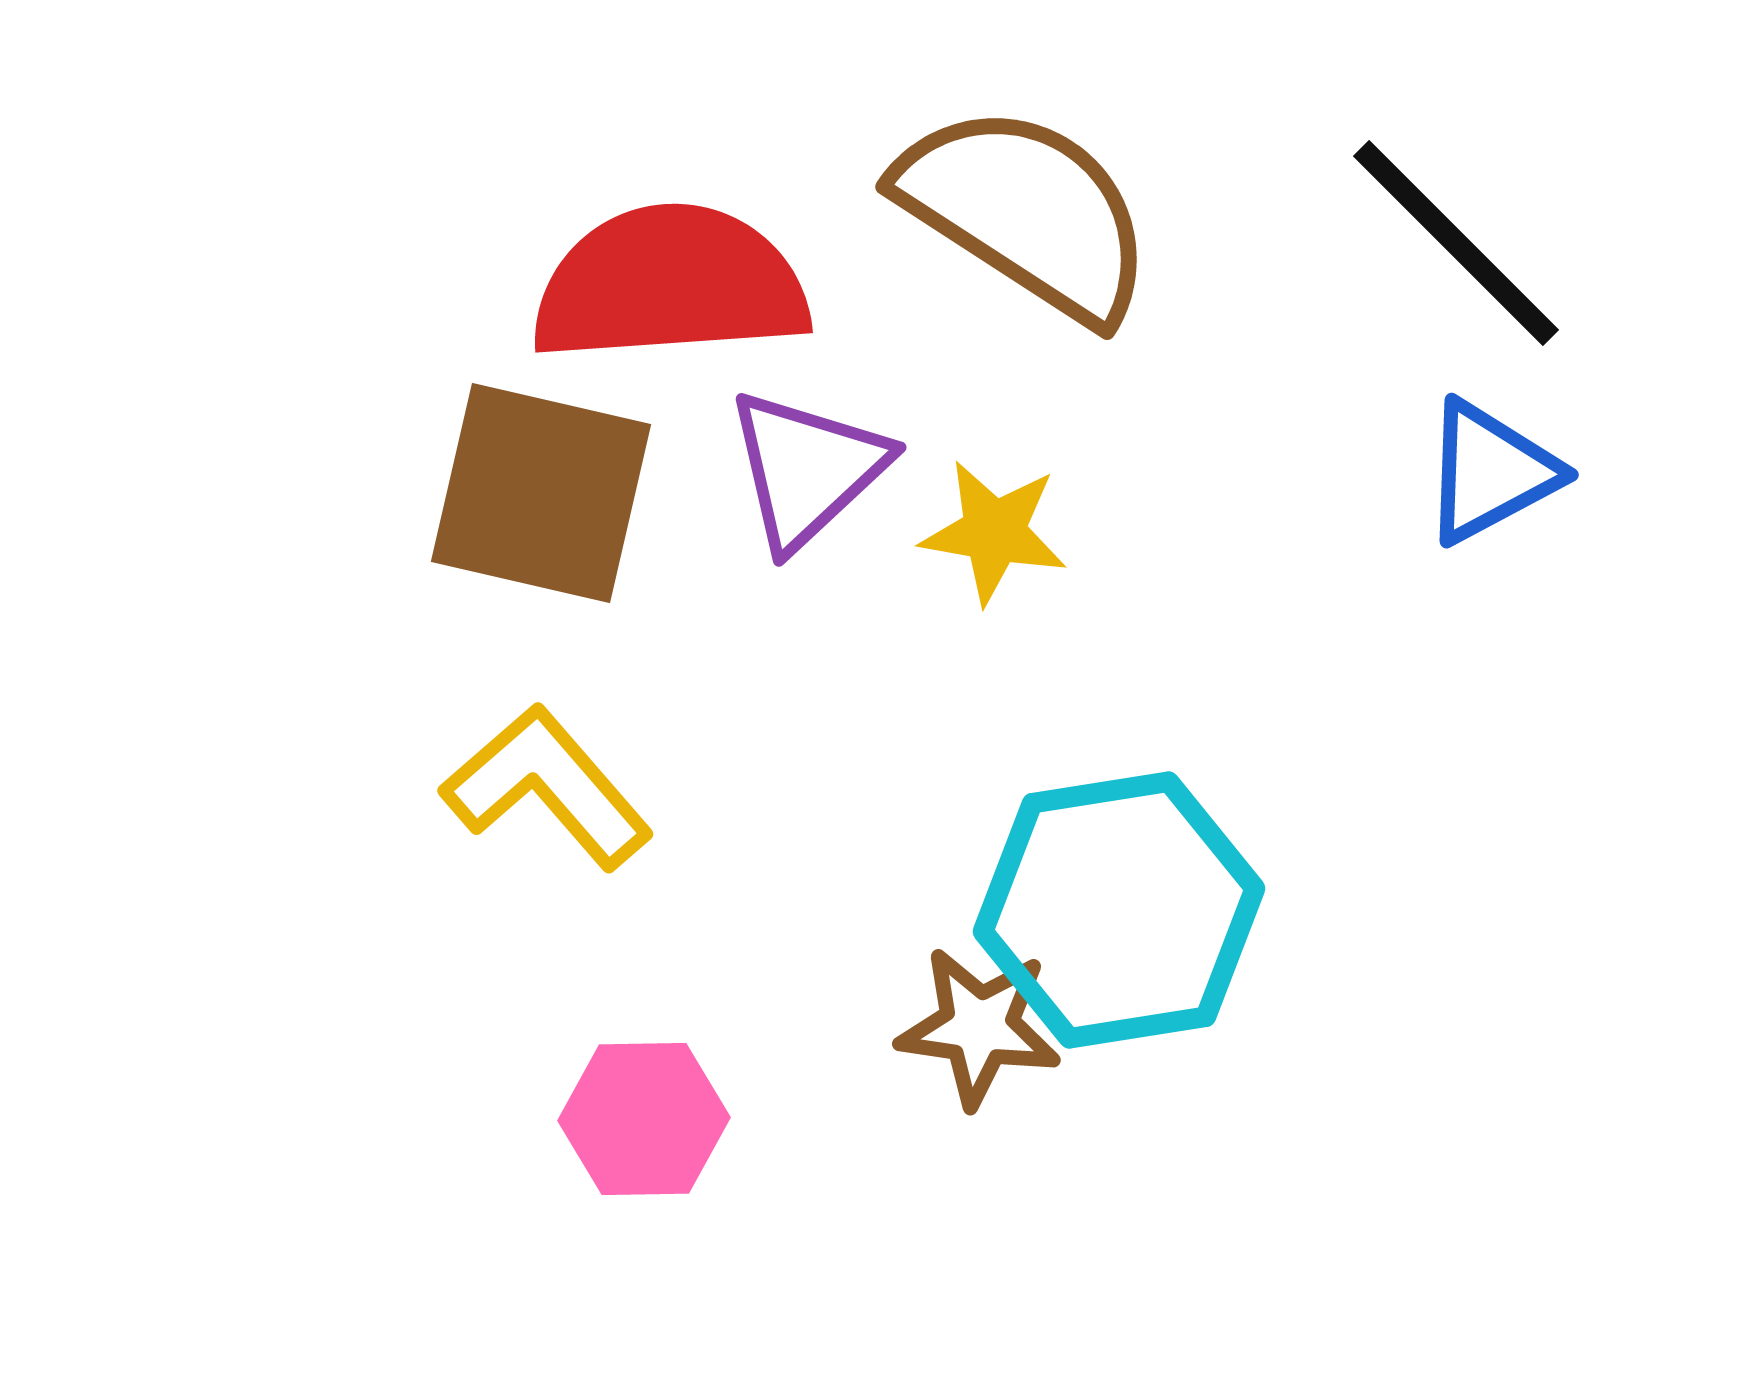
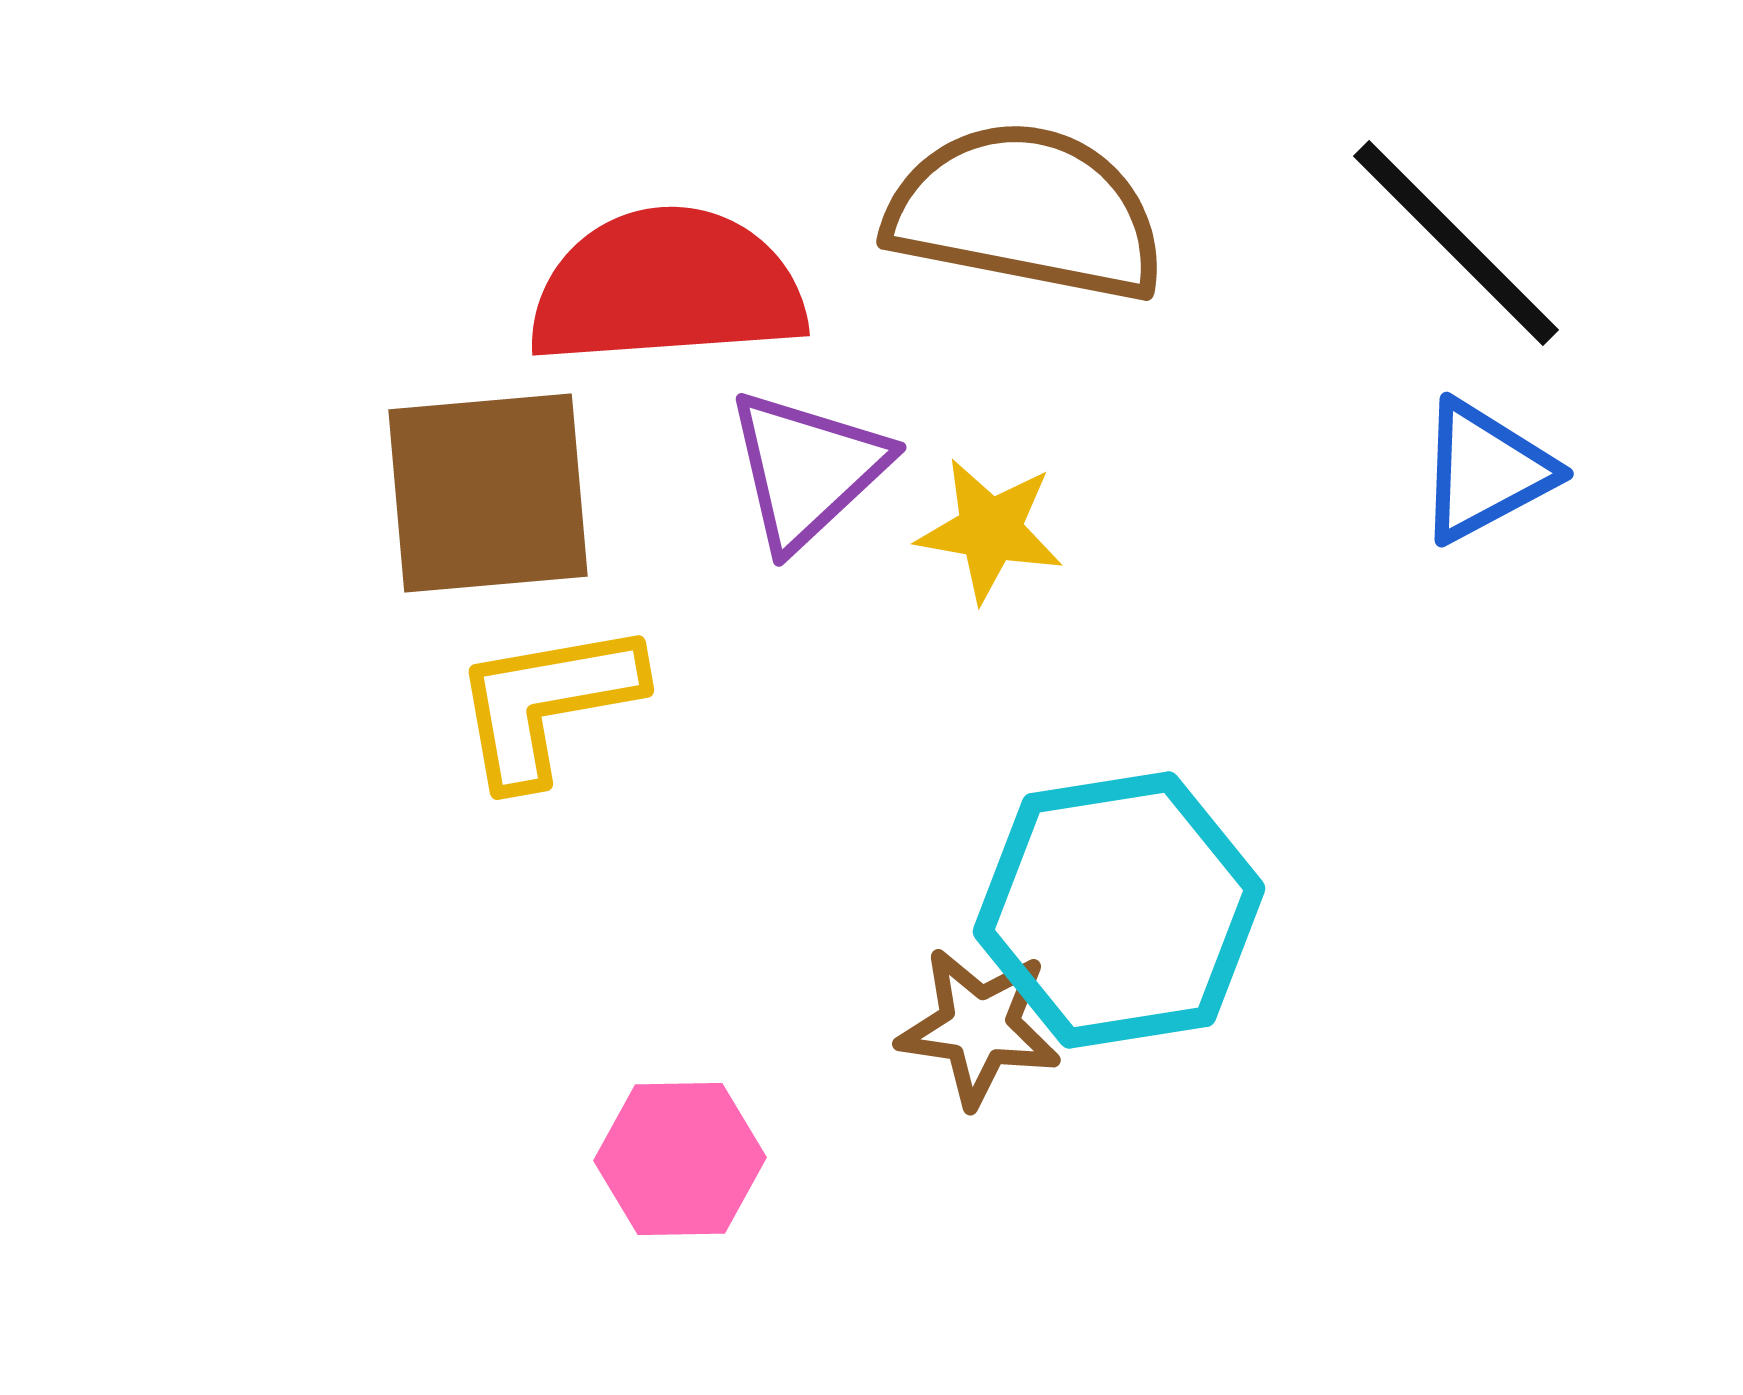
brown semicircle: rotated 22 degrees counterclockwise
red semicircle: moved 3 px left, 3 px down
blue triangle: moved 5 px left, 1 px up
brown square: moved 53 px left; rotated 18 degrees counterclockwise
yellow star: moved 4 px left, 2 px up
yellow L-shape: moved 84 px up; rotated 59 degrees counterclockwise
pink hexagon: moved 36 px right, 40 px down
